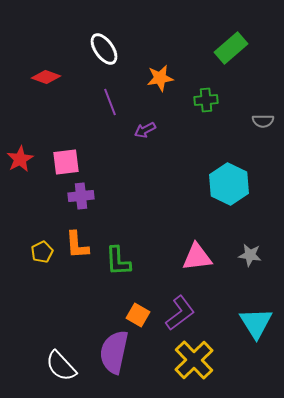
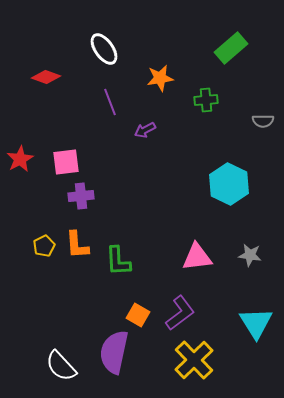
yellow pentagon: moved 2 px right, 6 px up
